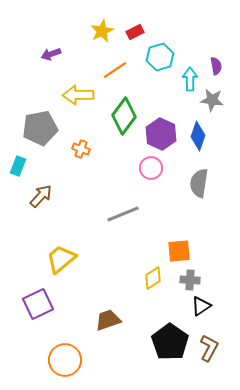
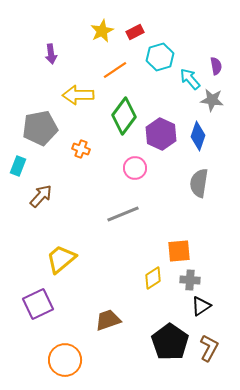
purple arrow: rotated 78 degrees counterclockwise
cyan arrow: rotated 40 degrees counterclockwise
pink circle: moved 16 px left
